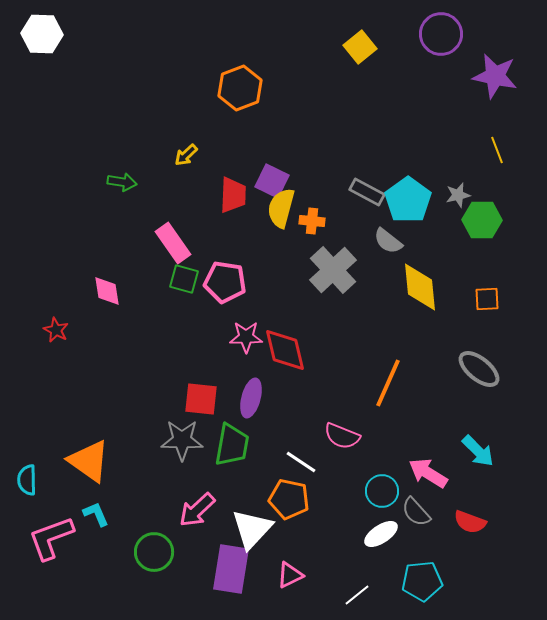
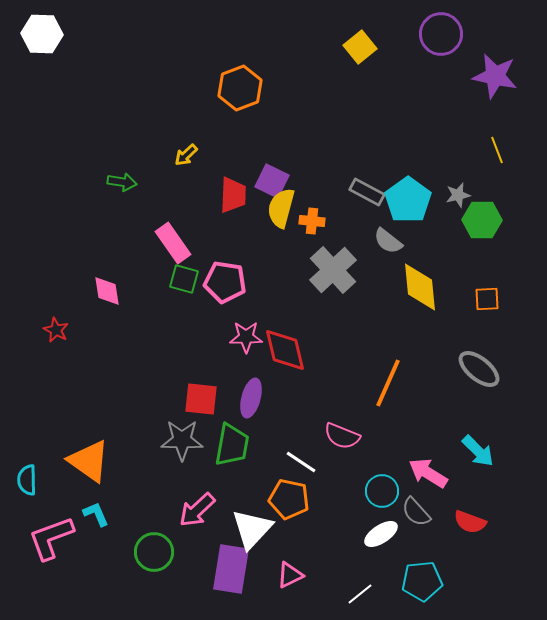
white line at (357, 595): moved 3 px right, 1 px up
